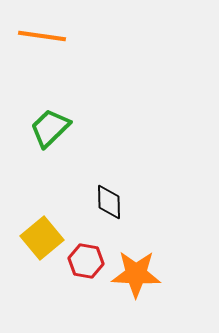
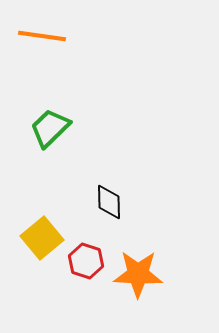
red hexagon: rotated 8 degrees clockwise
orange star: moved 2 px right
